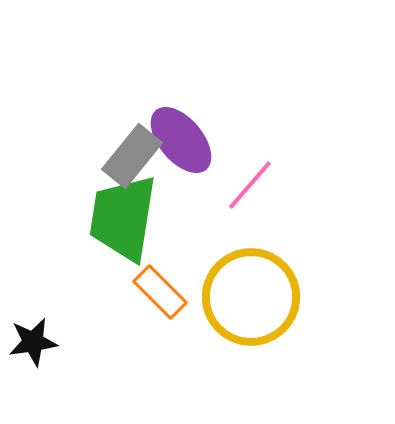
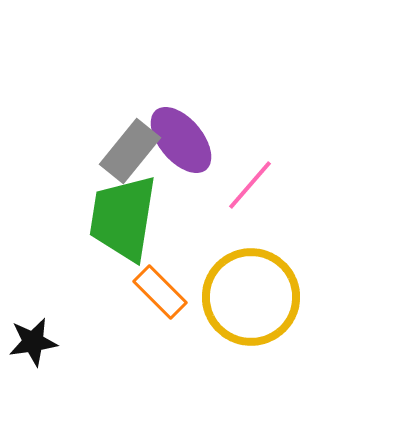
gray rectangle: moved 2 px left, 5 px up
